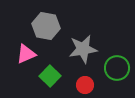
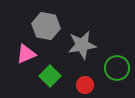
gray star: moved 1 px left, 4 px up
